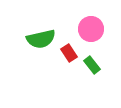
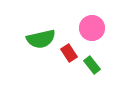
pink circle: moved 1 px right, 1 px up
